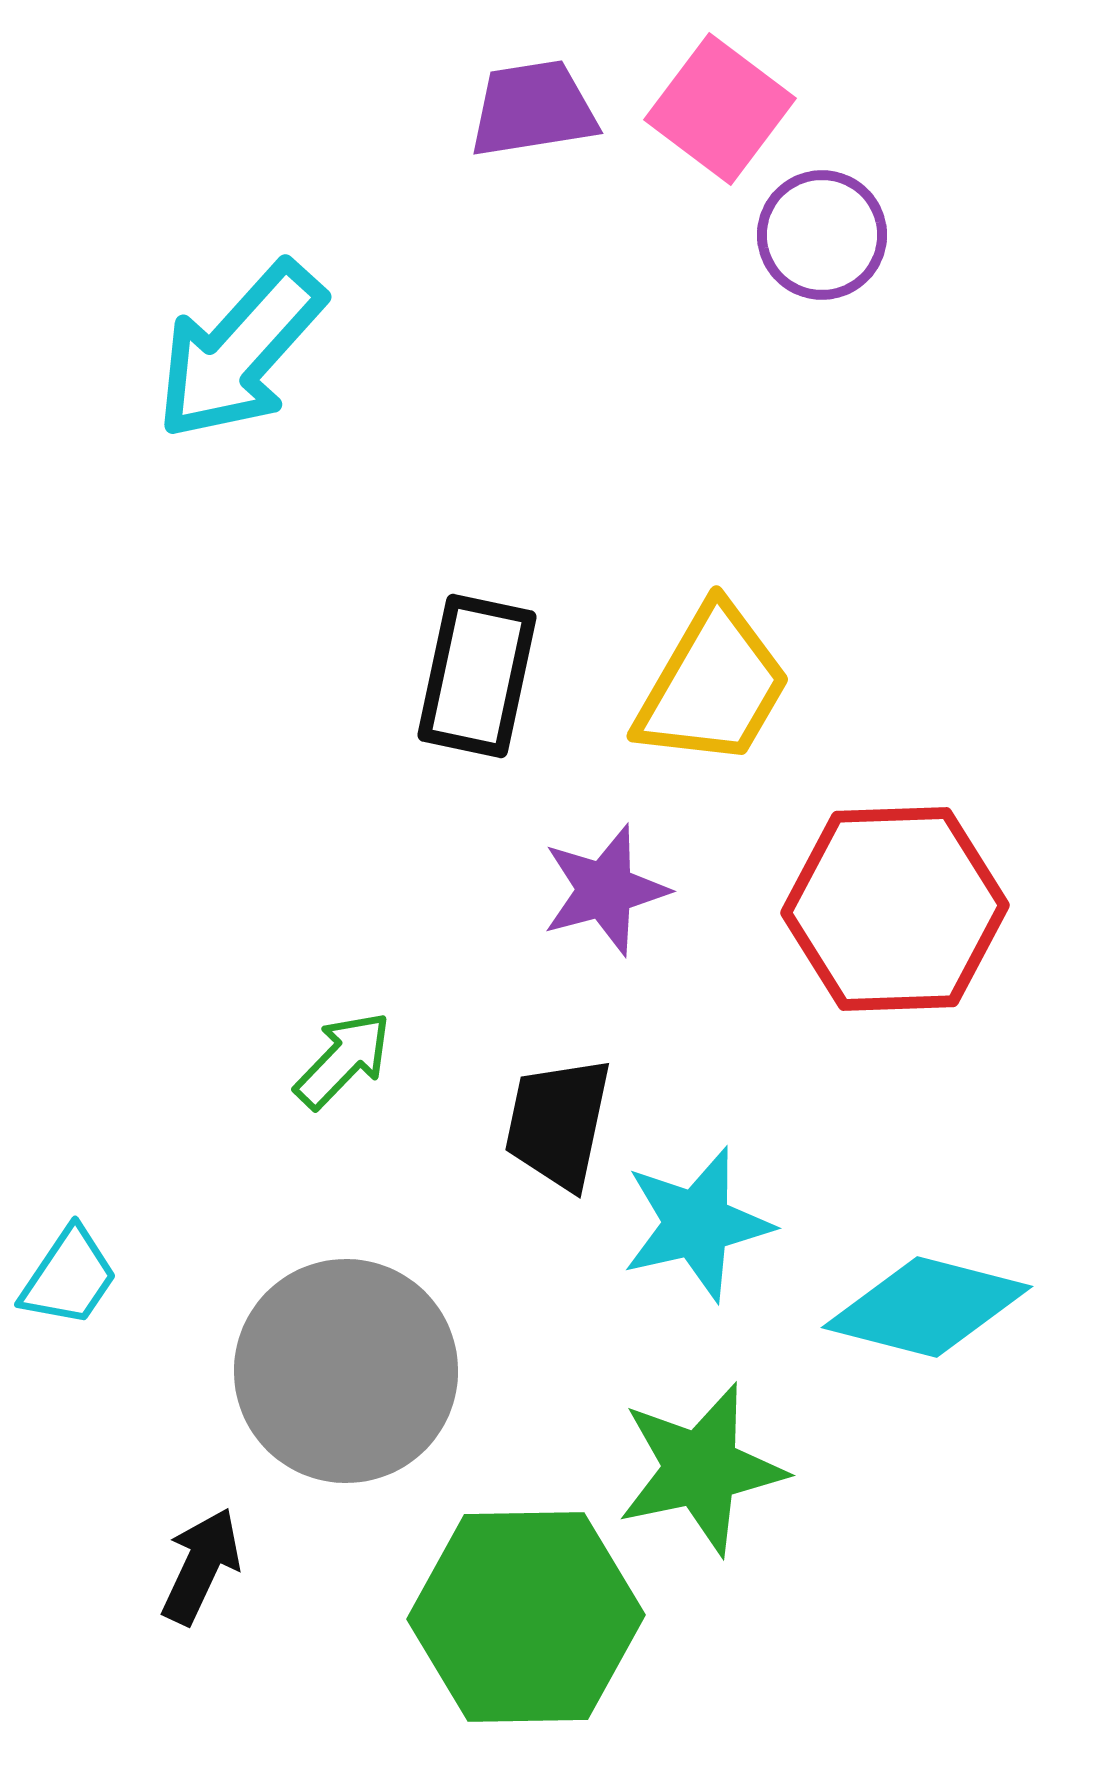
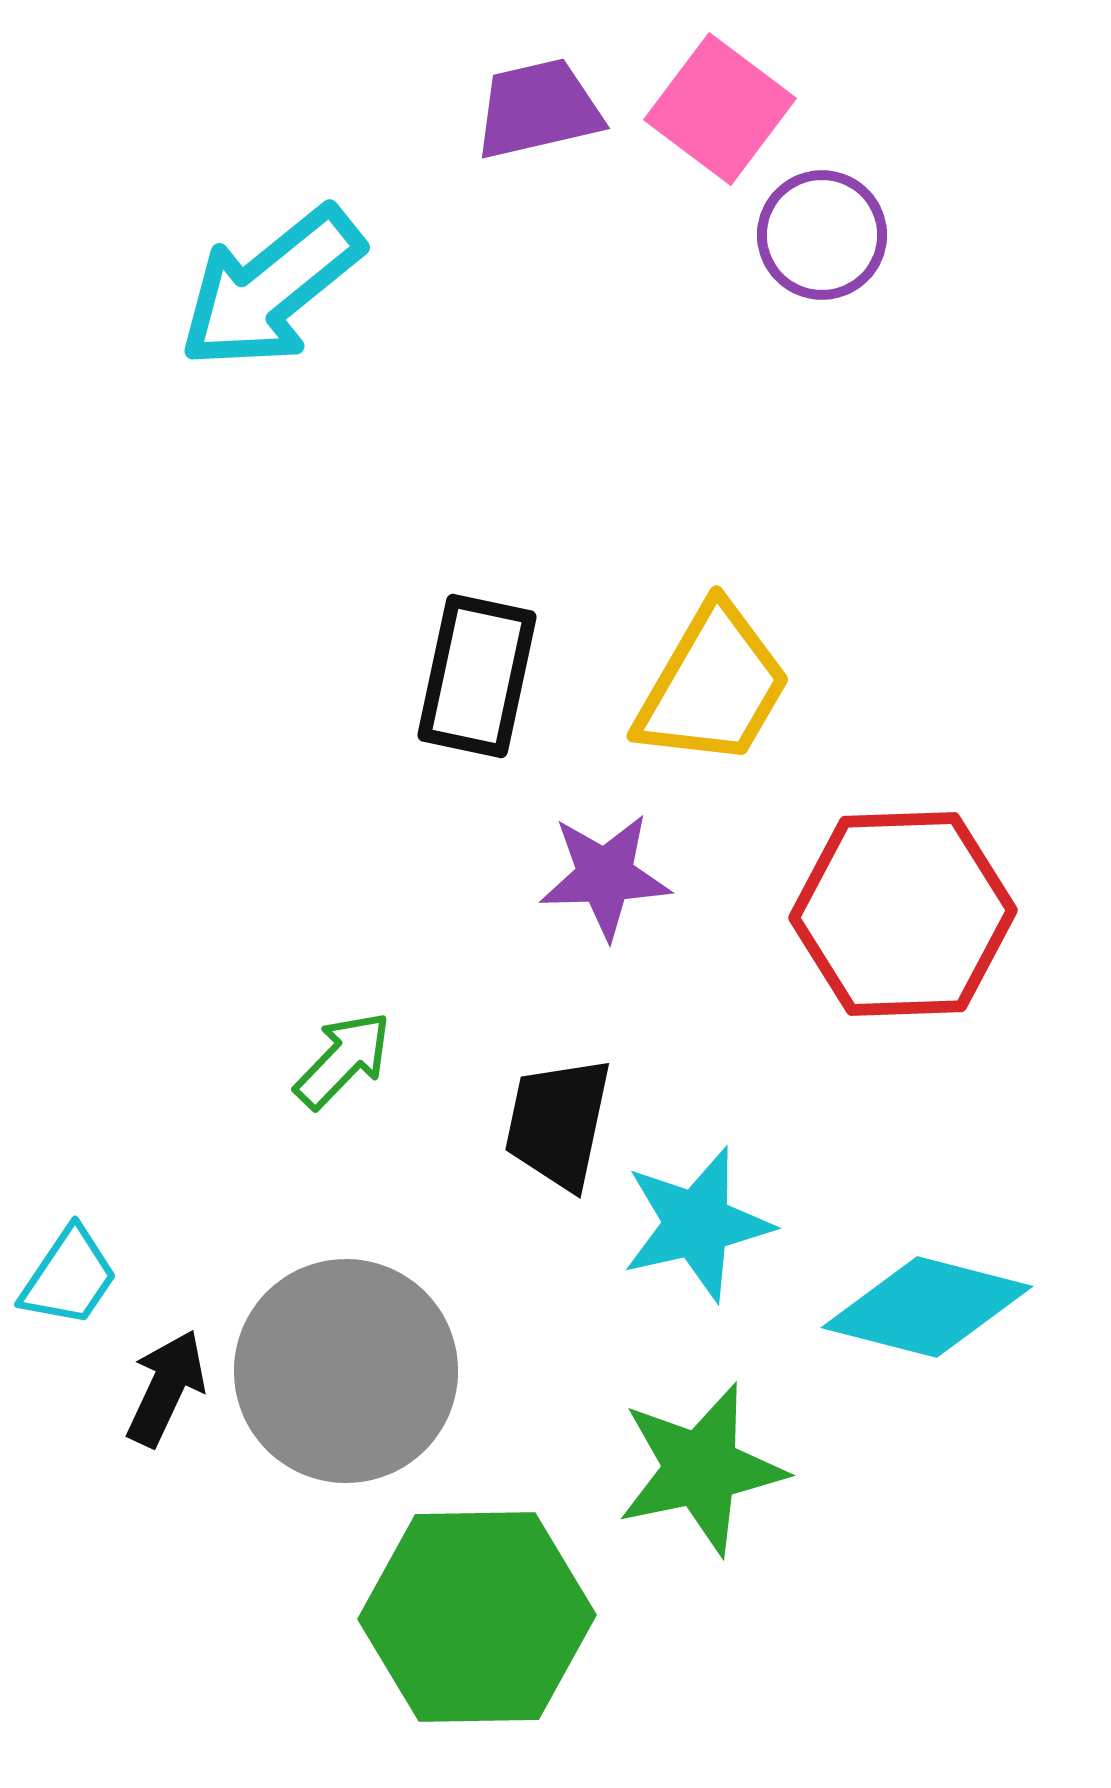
purple trapezoid: moved 5 px right; rotated 4 degrees counterclockwise
cyan arrow: moved 31 px right, 63 px up; rotated 9 degrees clockwise
purple star: moved 14 px up; rotated 13 degrees clockwise
red hexagon: moved 8 px right, 5 px down
black arrow: moved 35 px left, 178 px up
green hexagon: moved 49 px left
